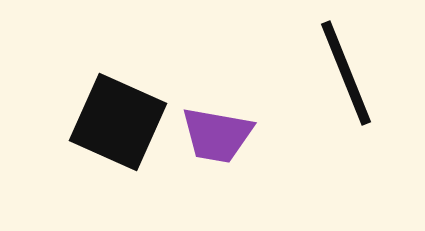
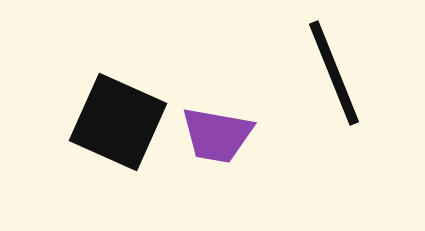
black line: moved 12 px left
